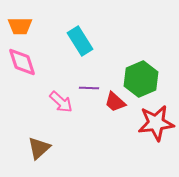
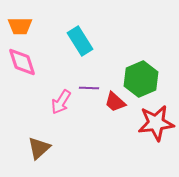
pink arrow: rotated 80 degrees clockwise
